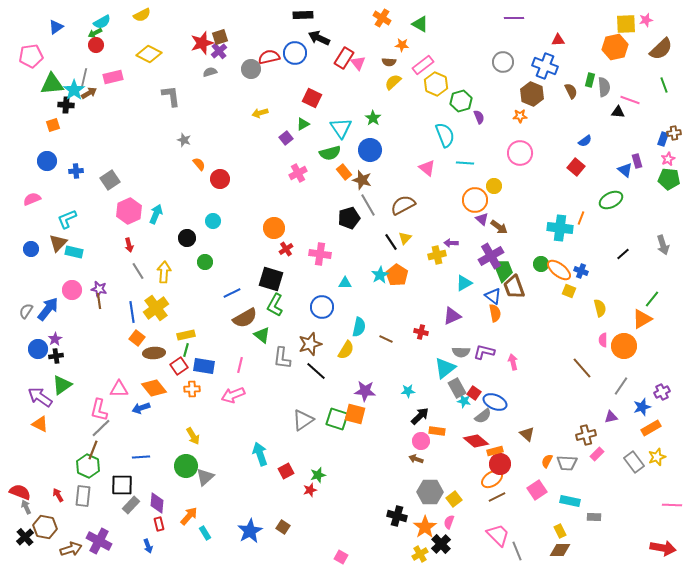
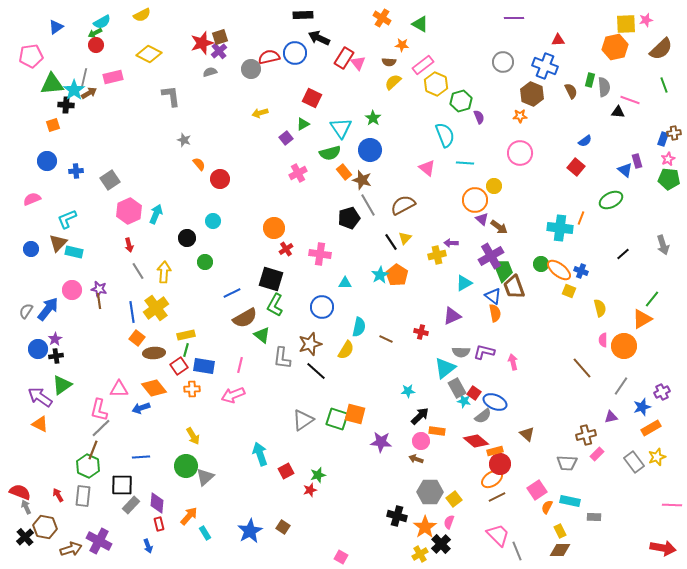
purple star at (365, 391): moved 16 px right, 51 px down
orange semicircle at (547, 461): moved 46 px down
